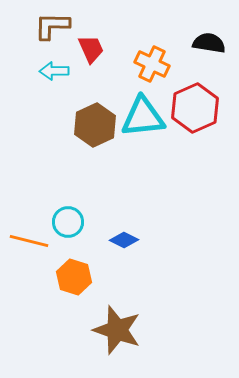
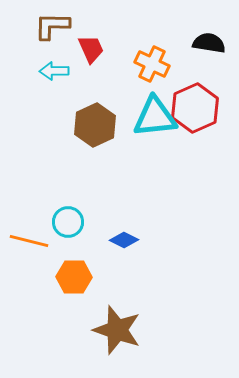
cyan triangle: moved 12 px right
orange hexagon: rotated 16 degrees counterclockwise
